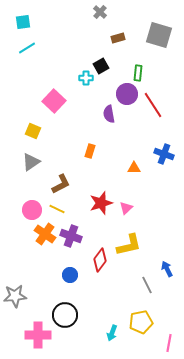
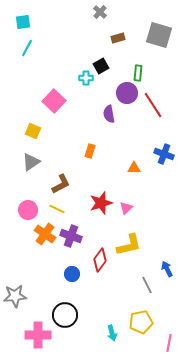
cyan line: rotated 30 degrees counterclockwise
purple circle: moved 1 px up
pink circle: moved 4 px left
blue circle: moved 2 px right, 1 px up
cyan arrow: rotated 35 degrees counterclockwise
